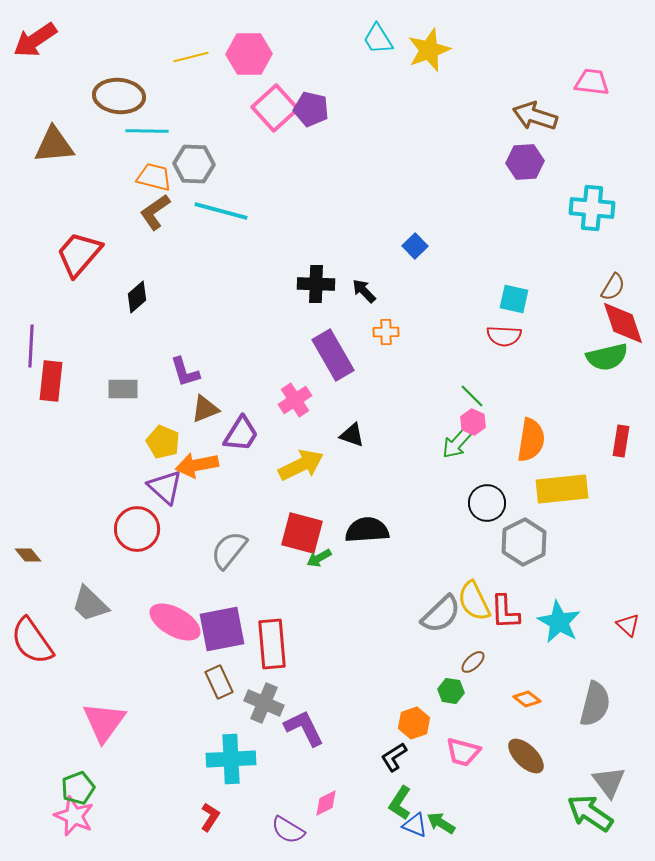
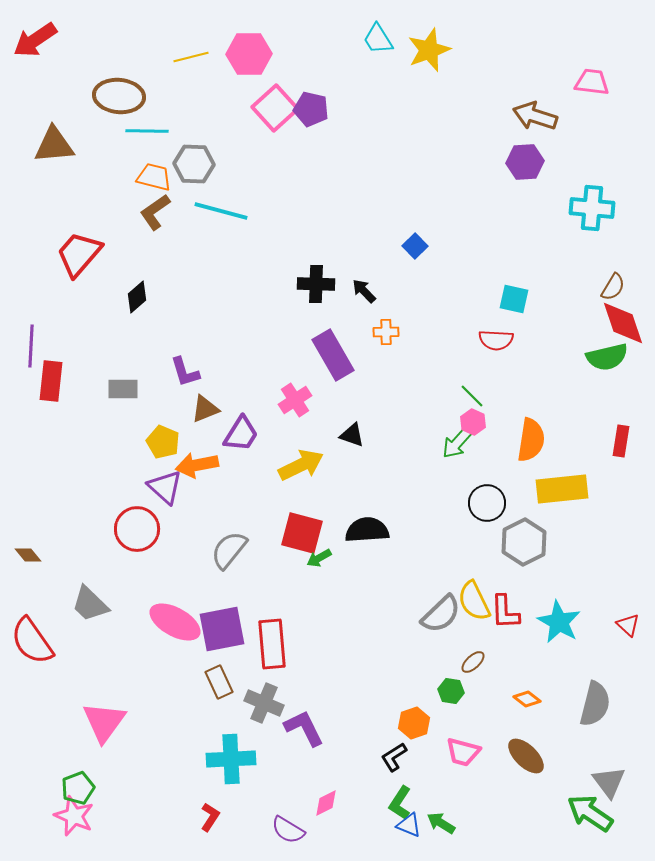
red semicircle at (504, 336): moved 8 px left, 4 px down
blue triangle at (415, 825): moved 6 px left
